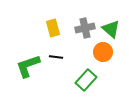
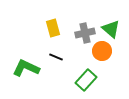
gray cross: moved 5 px down
orange circle: moved 1 px left, 1 px up
black line: rotated 16 degrees clockwise
green L-shape: moved 2 px left, 2 px down; rotated 44 degrees clockwise
